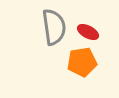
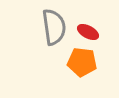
orange pentagon: rotated 16 degrees clockwise
